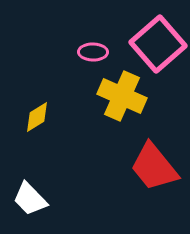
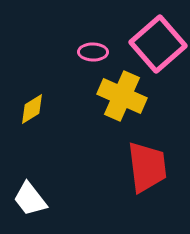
yellow diamond: moved 5 px left, 8 px up
red trapezoid: moved 7 px left; rotated 148 degrees counterclockwise
white trapezoid: rotated 6 degrees clockwise
